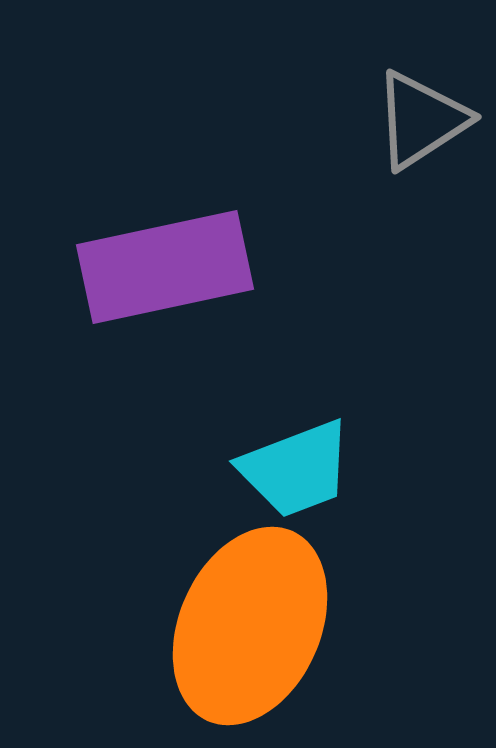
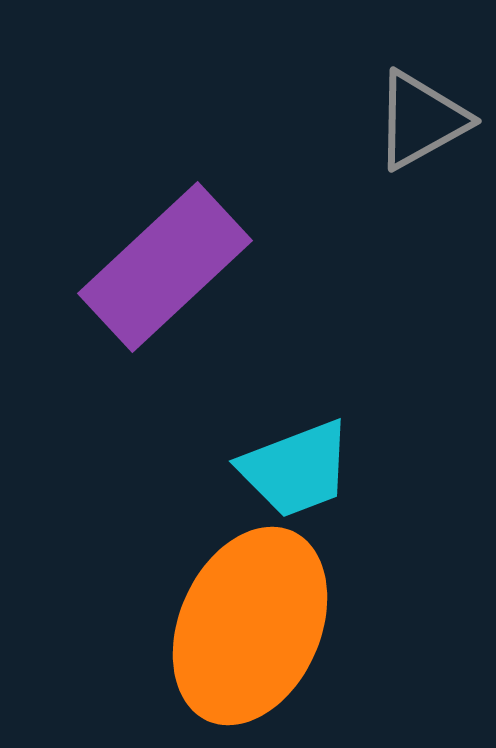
gray triangle: rotated 4 degrees clockwise
purple rectangle: rotated 31 degrees counterclockwise
